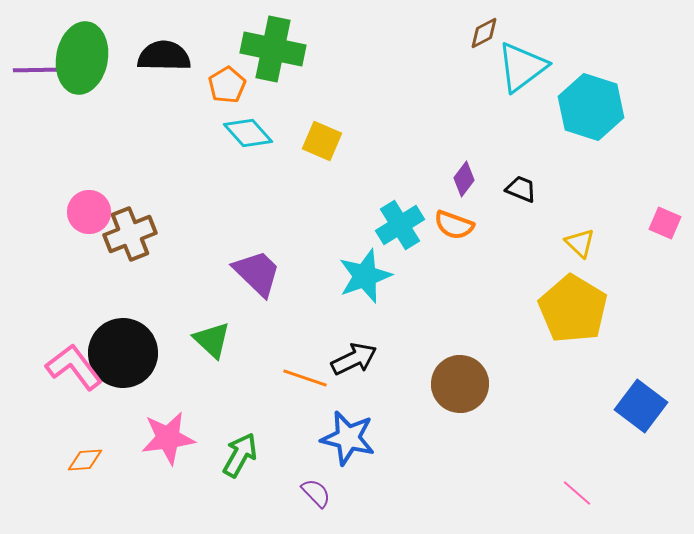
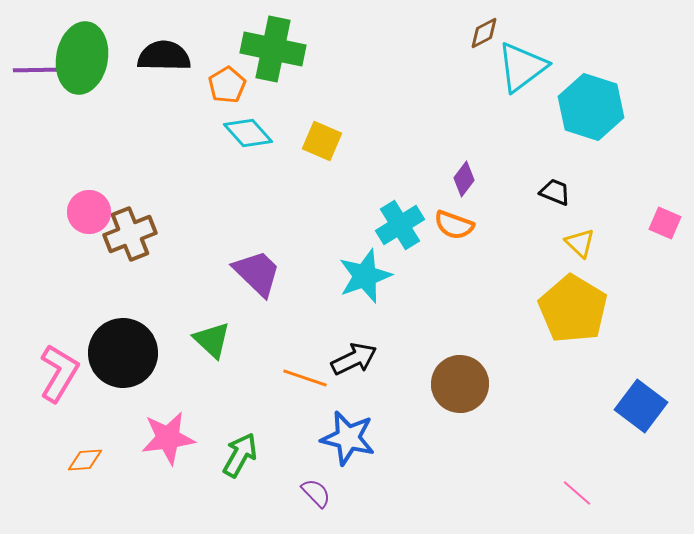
black trapezoid: moved 34 px right, 3 px down
pink L-shape: moved 15 px left, 6 px down; rotated 68 degrees clockwise
